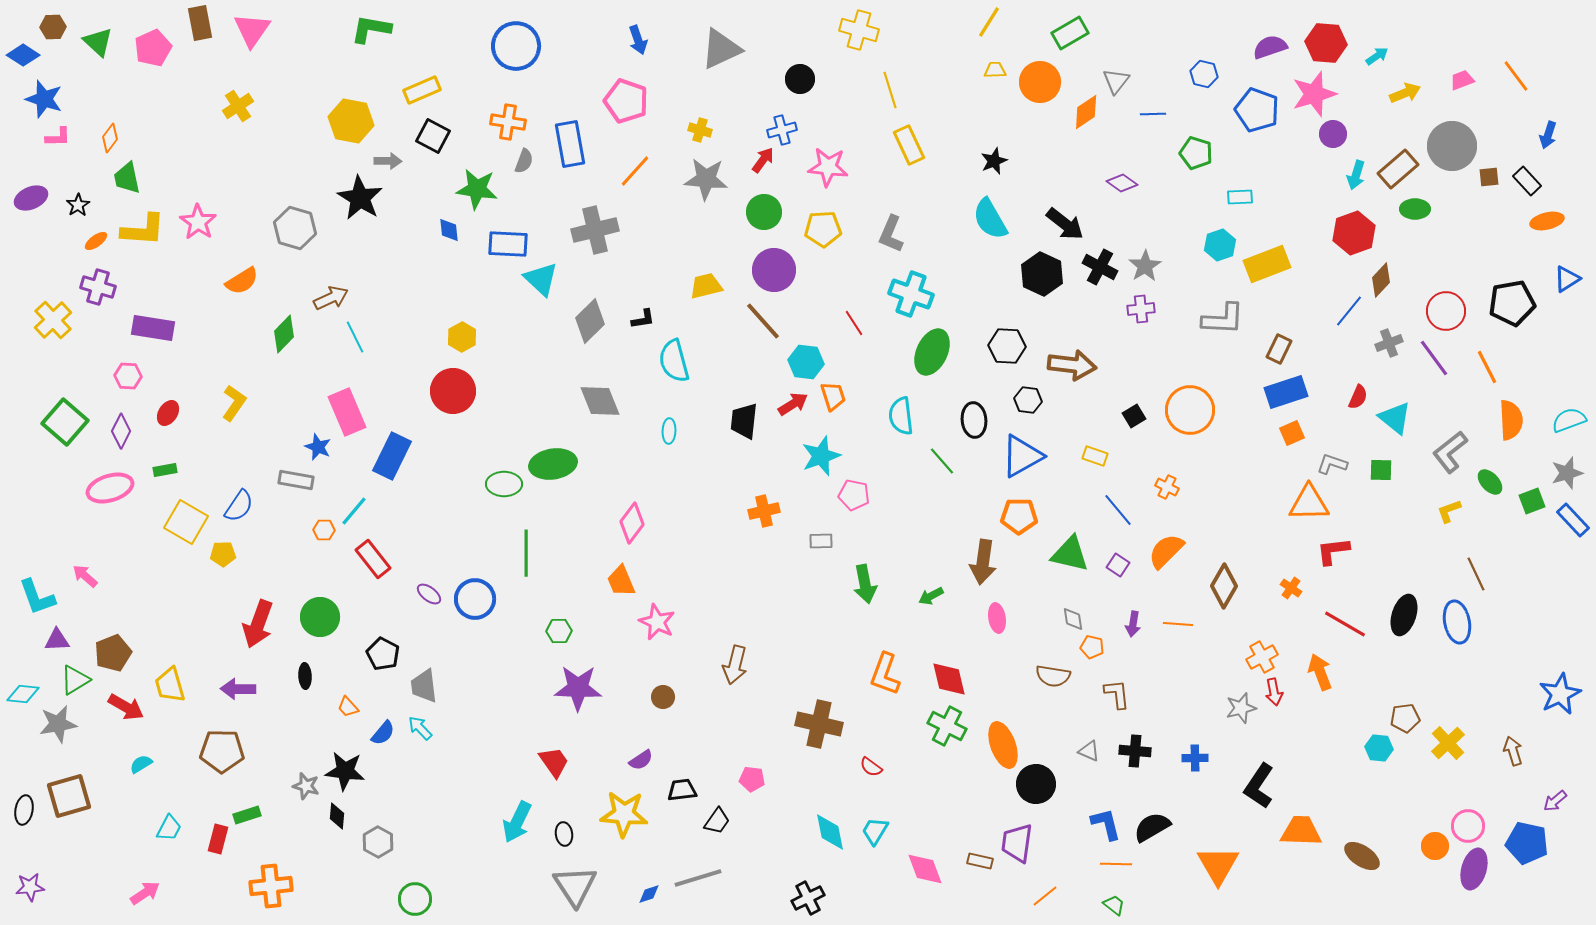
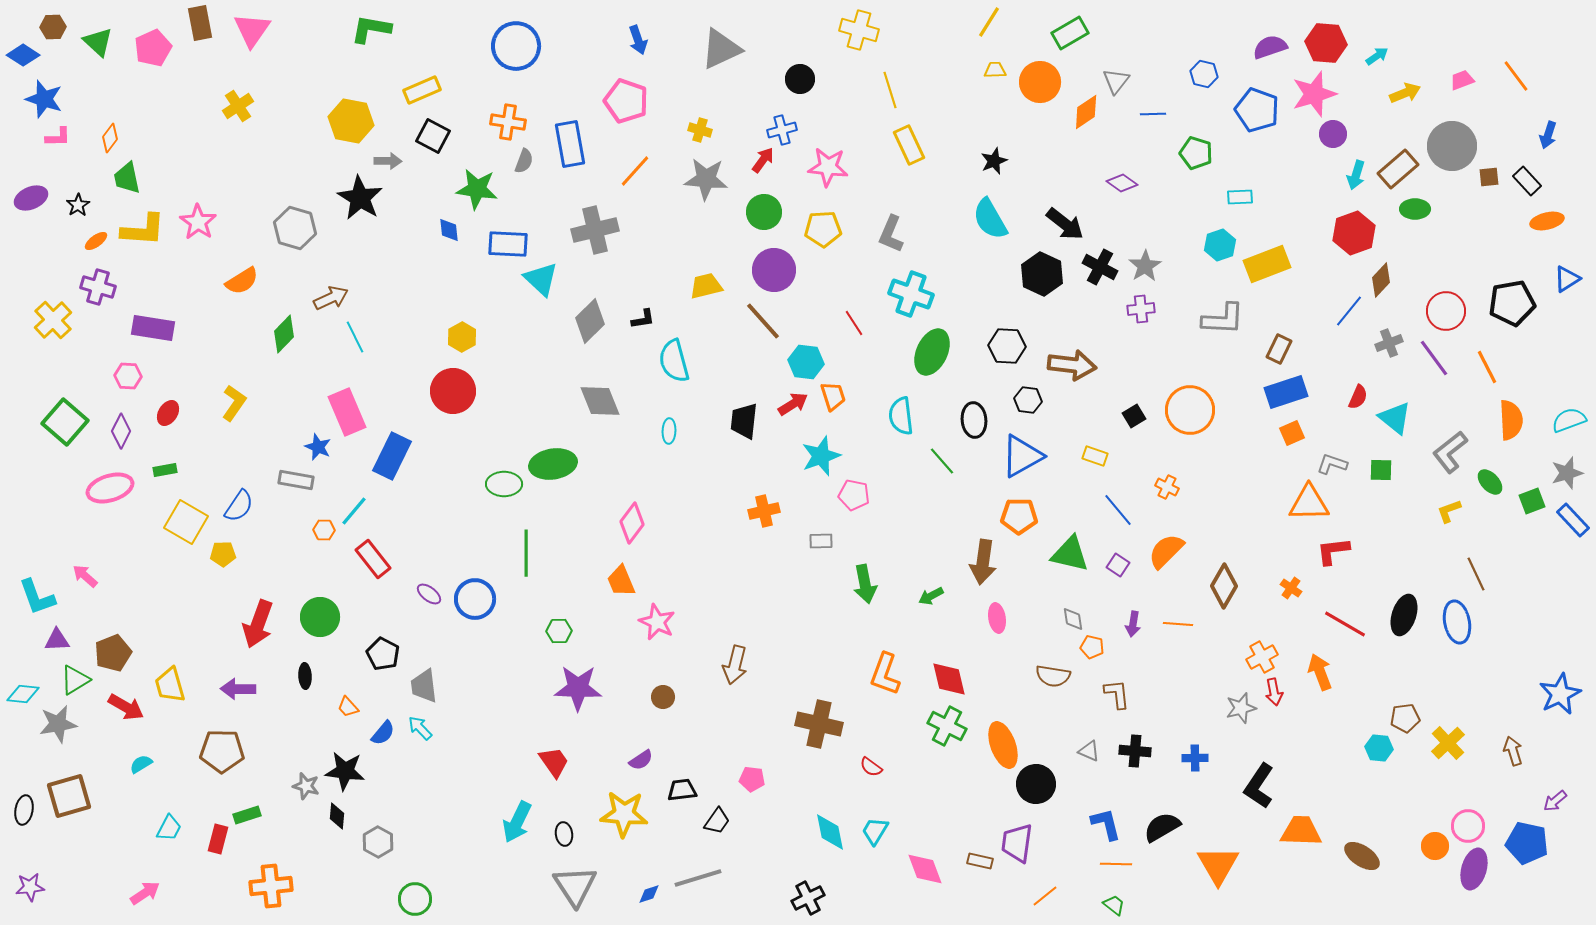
black semicircle at (1152, 827): moved 10 px right
